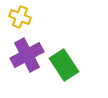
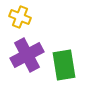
green rectangle: rotated 24 degrees clockwise
